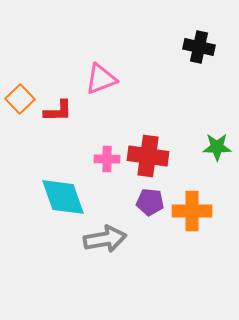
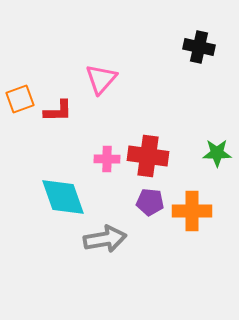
pink triangle: rotated 28 degrees counterclockwise
orange square: rotated 24 degrees clockwise
green star: moved 6 px down
